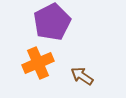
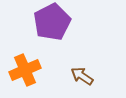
orange cross: moved 13 px left, 7 px down
